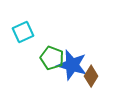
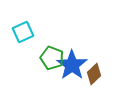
blue star: rotated 20 degrees clockwise
brown diamond: moved 3 px right, 2 px up; rotated 15 degrees clockwise
